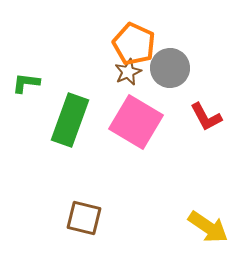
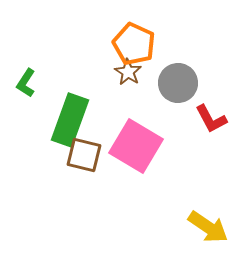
gray circle: moved 8 px right, 15 px down
brown star: rotated 16 degrees counterclockwise
green L-shape: rotated 64 degrees counterclockwise
red L-shape: moved 5 px right, 2 px down
pink square: moved 24 px down
brown square: moved 63 px up
